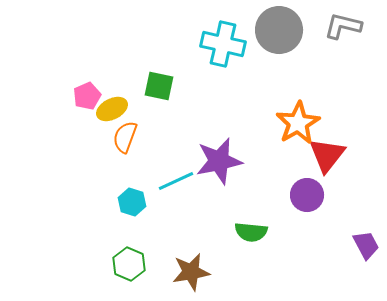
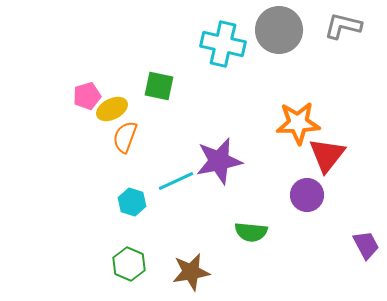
pink pentagon: rotated 8 degrees clockwise
orange star: rotated 27 degrees clockwise
